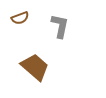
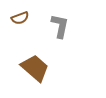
brown trapezoid: moved 1 px down
